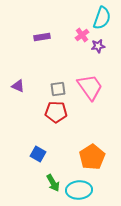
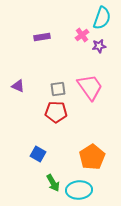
purple star: moved 1 px right
